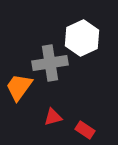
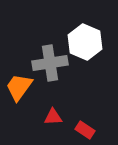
white hexagon: moved 3 px right, 4 px down; rotated 12 degrees counterclockwise
red triangle: rotated 12 degrees clockwise
